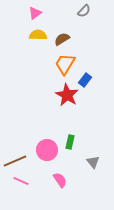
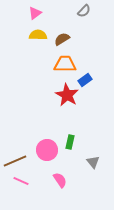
orange trapezoid: rotated 60 degrees clockwise
blue rectangle: rotated 16 degrees clockwise
